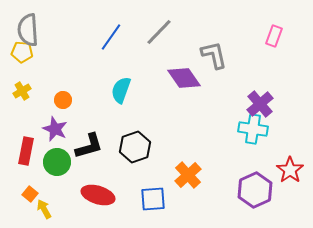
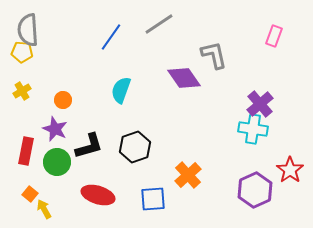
gray line: moved 8 px up; rotated 12 degrees clockwise
